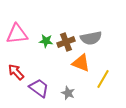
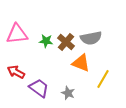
brown cross: rotated 30 degrees counterclockwise
red arrow: rotated 18 degrees counterclockwise
